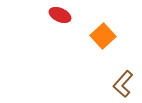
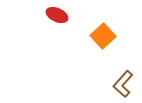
red ellipse: moved 3 px left
